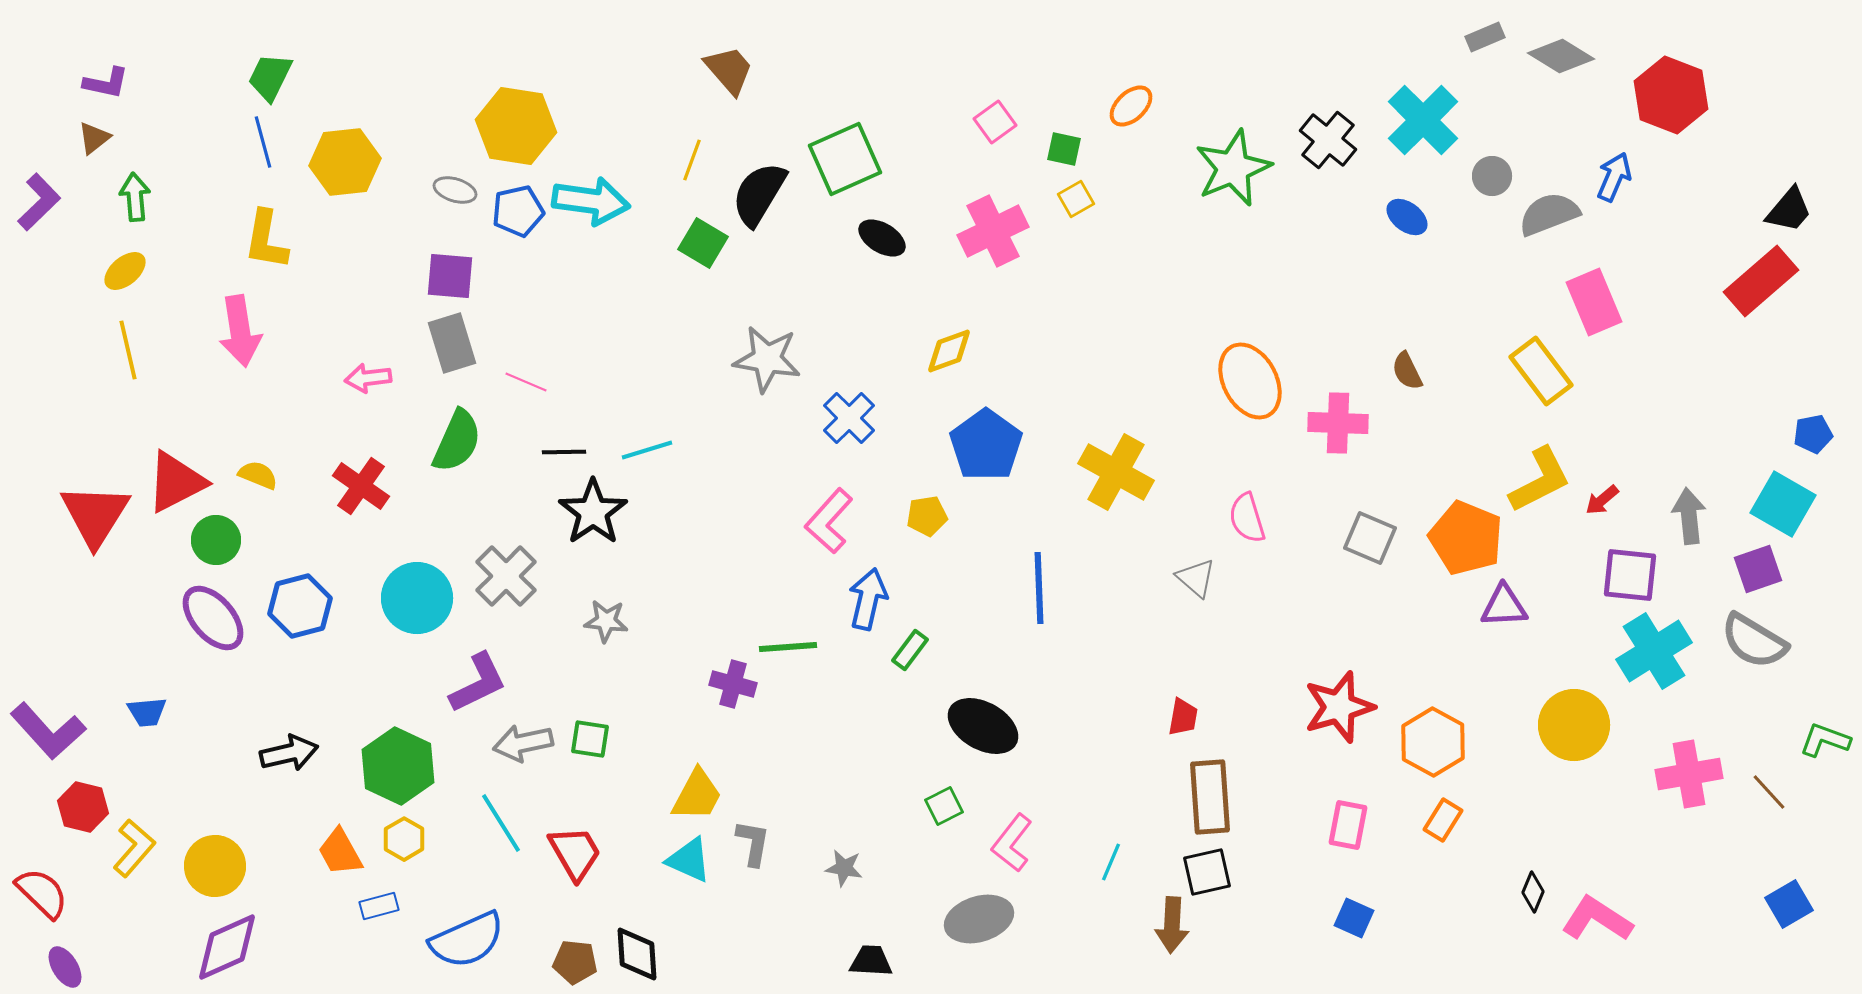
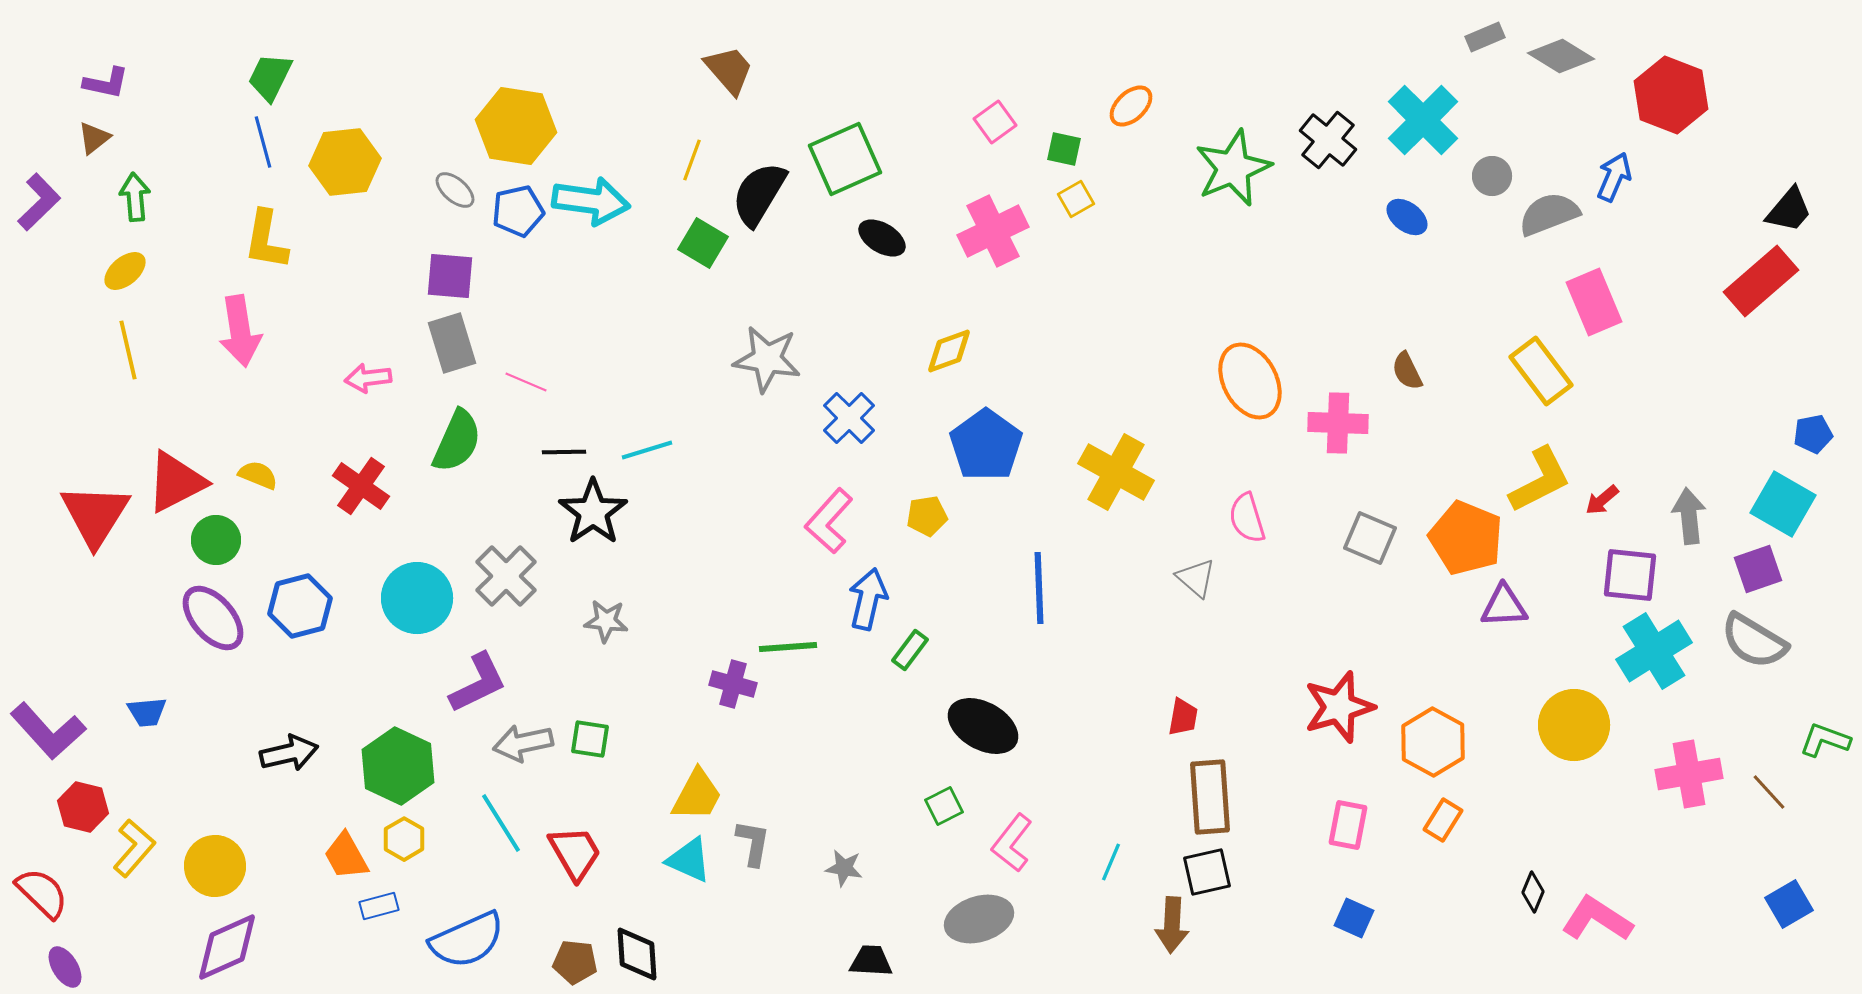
gray ellipse at (455, 190): rotated 24 degrees clockwise
orange trapezoid at (340, 852): moved 6 px right, 4 px down
